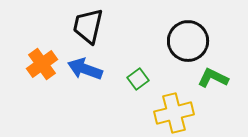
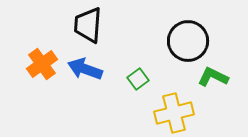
black trapezoid: moved 1 px up; rotated 9 degrees counterclockwise
green L-shape: moved 1 px up
